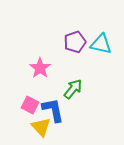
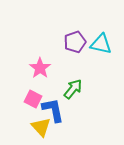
pink square: moved 3 px right, 6 px up
